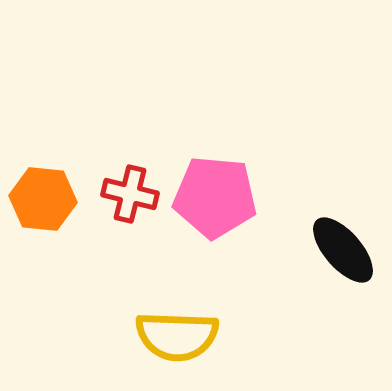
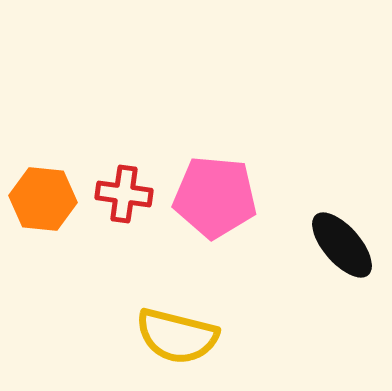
red cross: moved 6 px left; rotated 6 degrees counterclockwise
black ellipse: moved 1 px left, 5 px up
yellow semicircle: rotated 12 degrees clockwise
